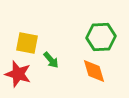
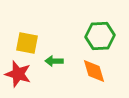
green hexagon: moved 1 px left, 1 px up
green arrow: moved 3 px right, 1 px down; rotated 132 degrees clockwise
